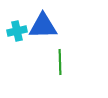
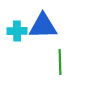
cyan cross: rotated 12 degrees clockwise
